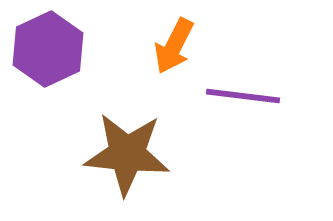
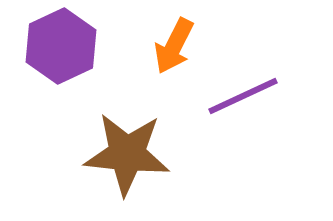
purple hexagon: moved 13 px right, 3 px up
purple line: rotated 32 degrees counterclockwise
